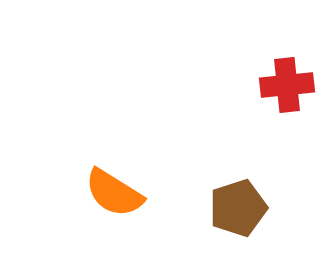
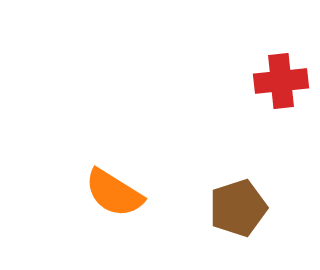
red cross: moved 6 px left, 4 px up
